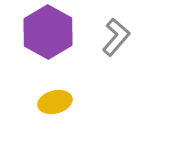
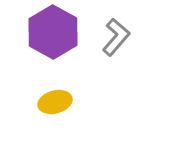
purple hexagon: moved 5 px right
